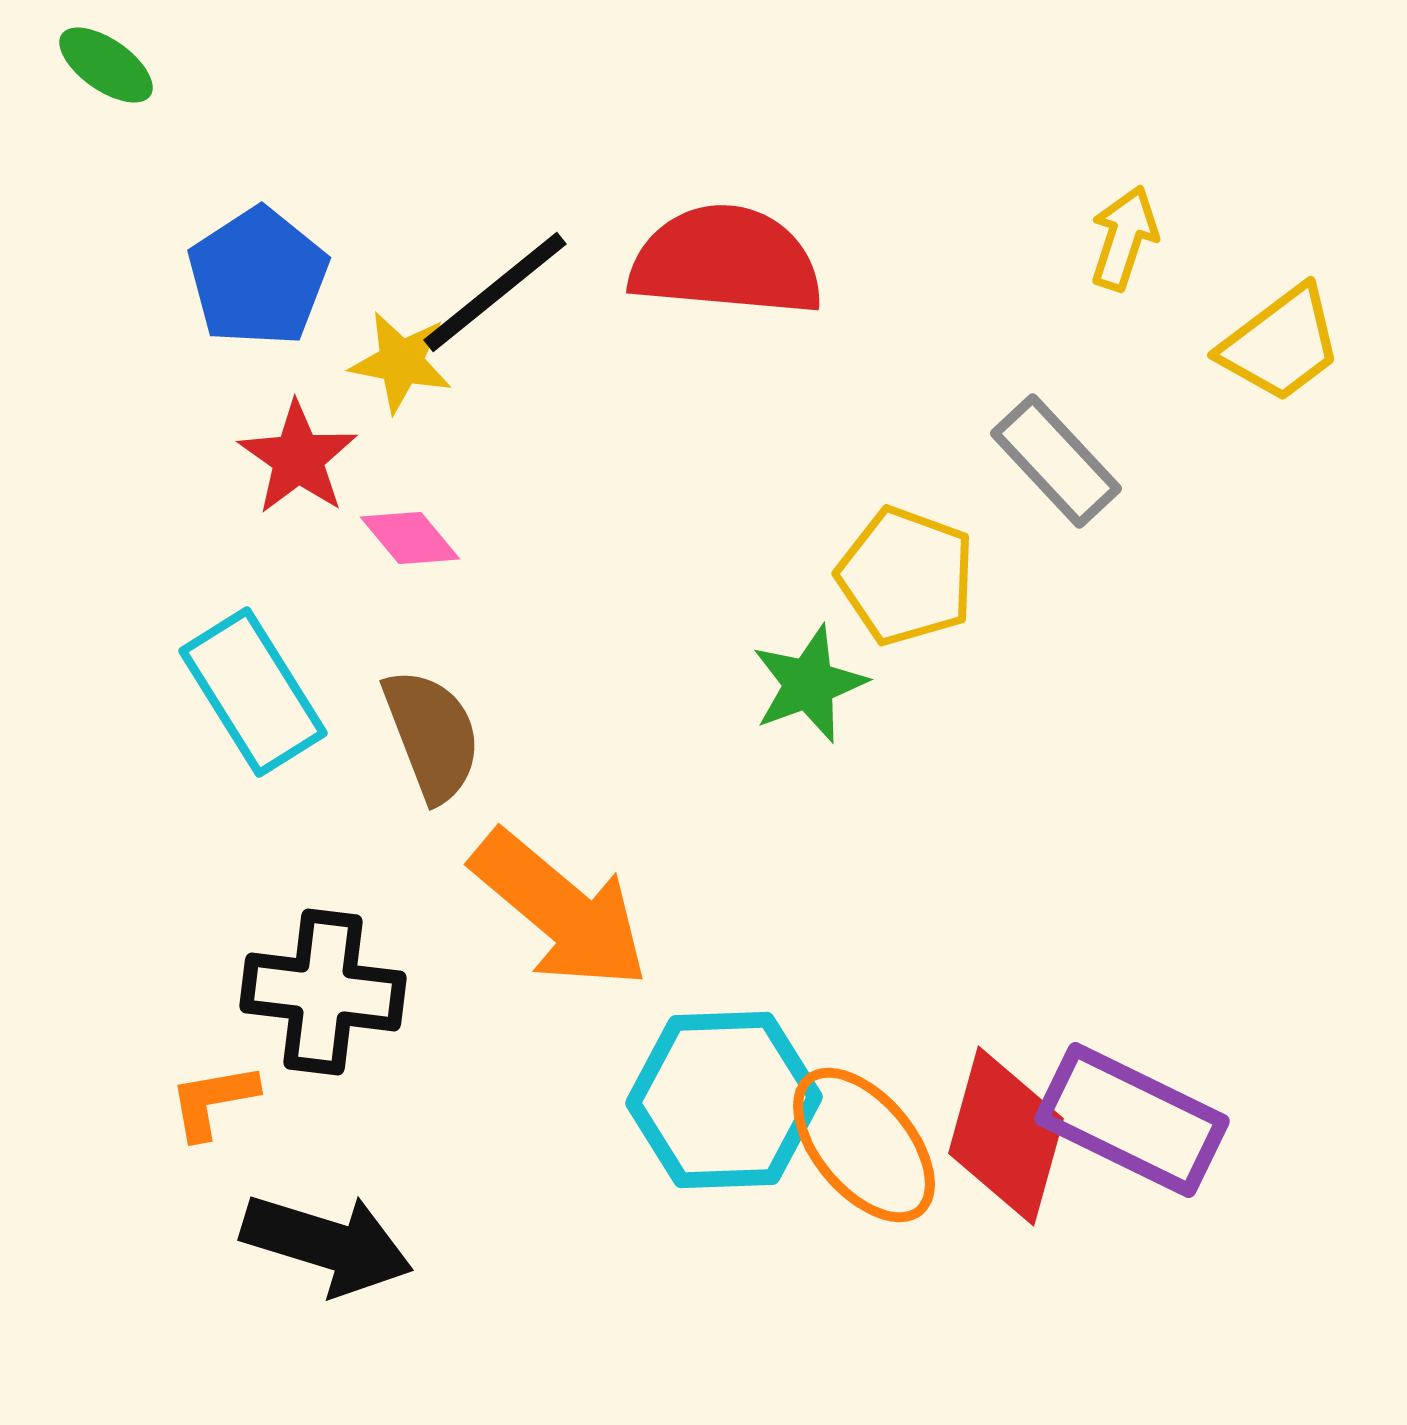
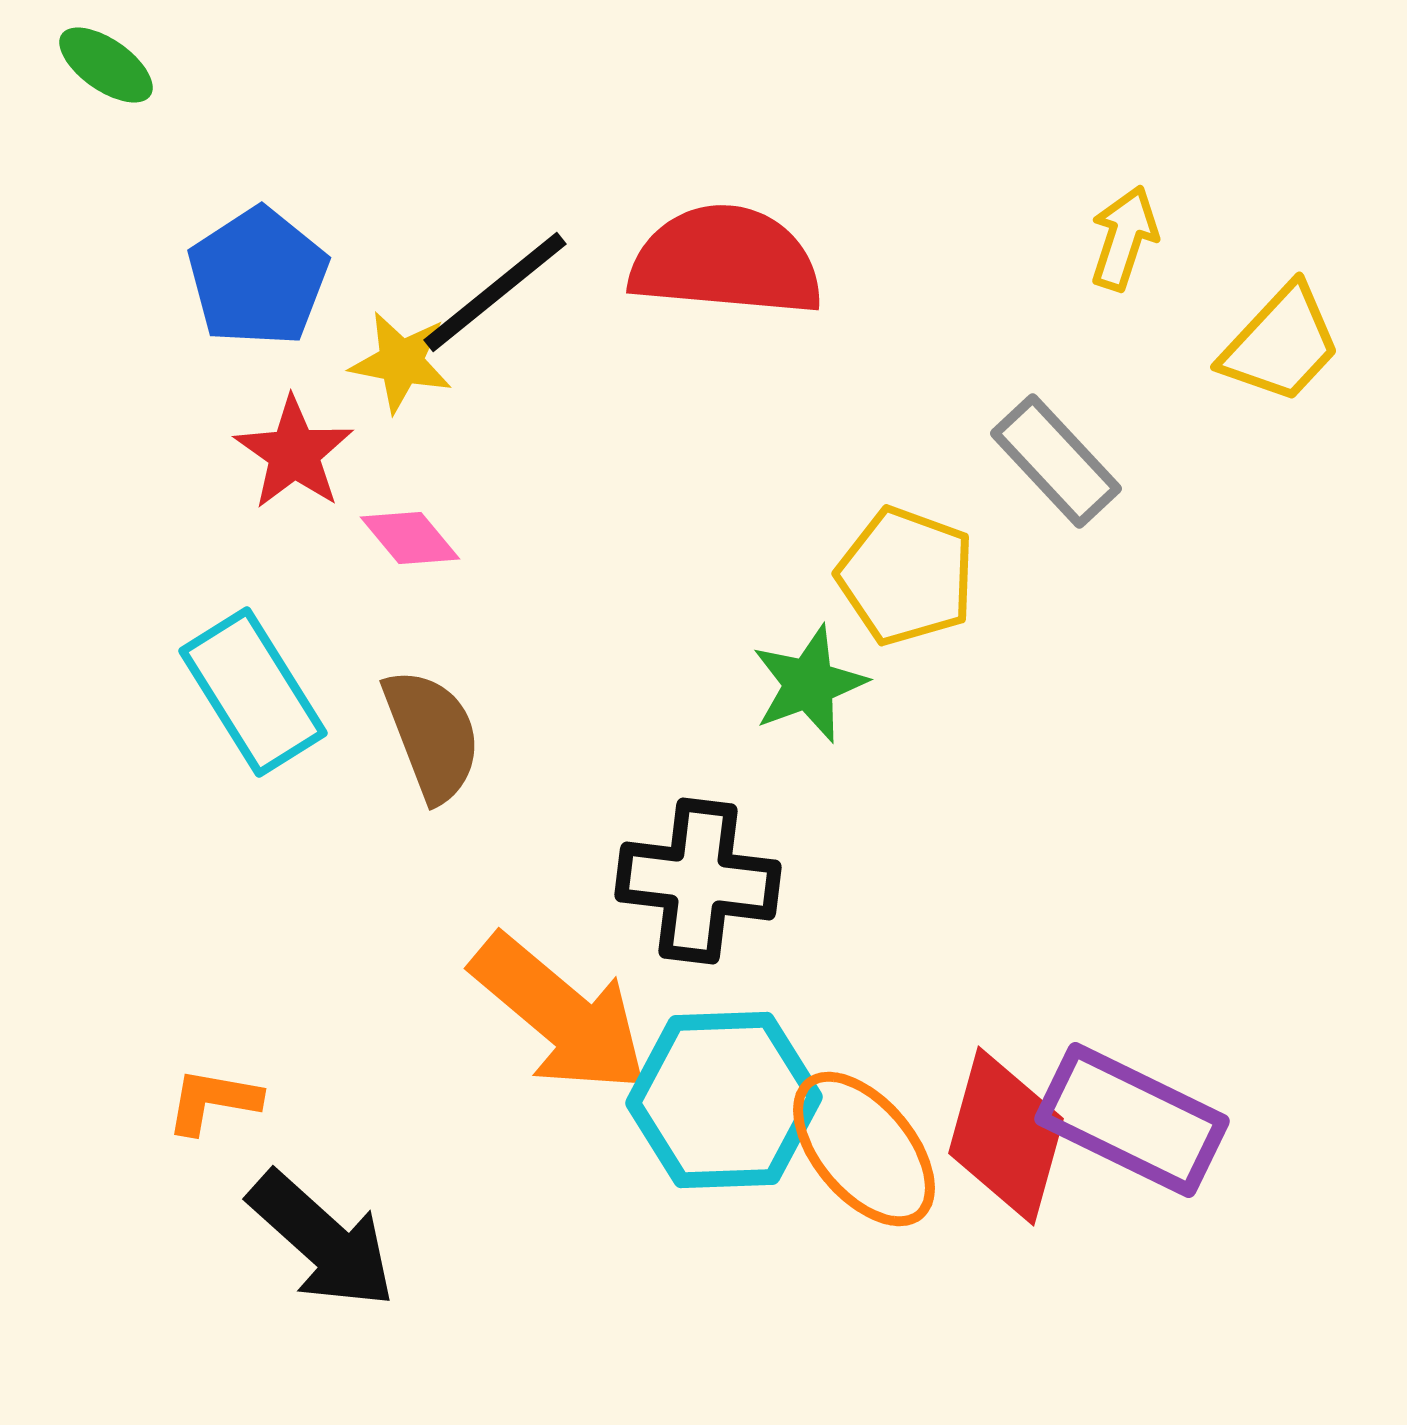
yellow trapezoid: rotated 10 degrees counterclockwise
red star: moved 4 px left, 5 px up
orange arrow: moved 104 px down
black cross: moved 375 px right, 111 px up
orange L-shape: rotated 20 degrees clockwise
orange ellipse: moved 4 px down
black arrow: moved 5 px left, 4 px up; rotated 25 degrees clockwise
